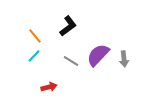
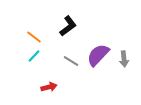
orange line: moved 1 px left, 1 px down; rotated 14 degrees counterclockwise
